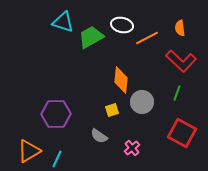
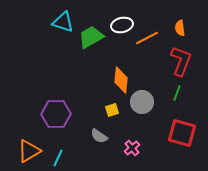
white ellipse: rotated 25 degrees counterclockwise
red L-shape: rotated 112 degrees counterclockwise
red square: rotated 12 degrees counterclockwise
cyan line: moved 1 px right, 1 px up
